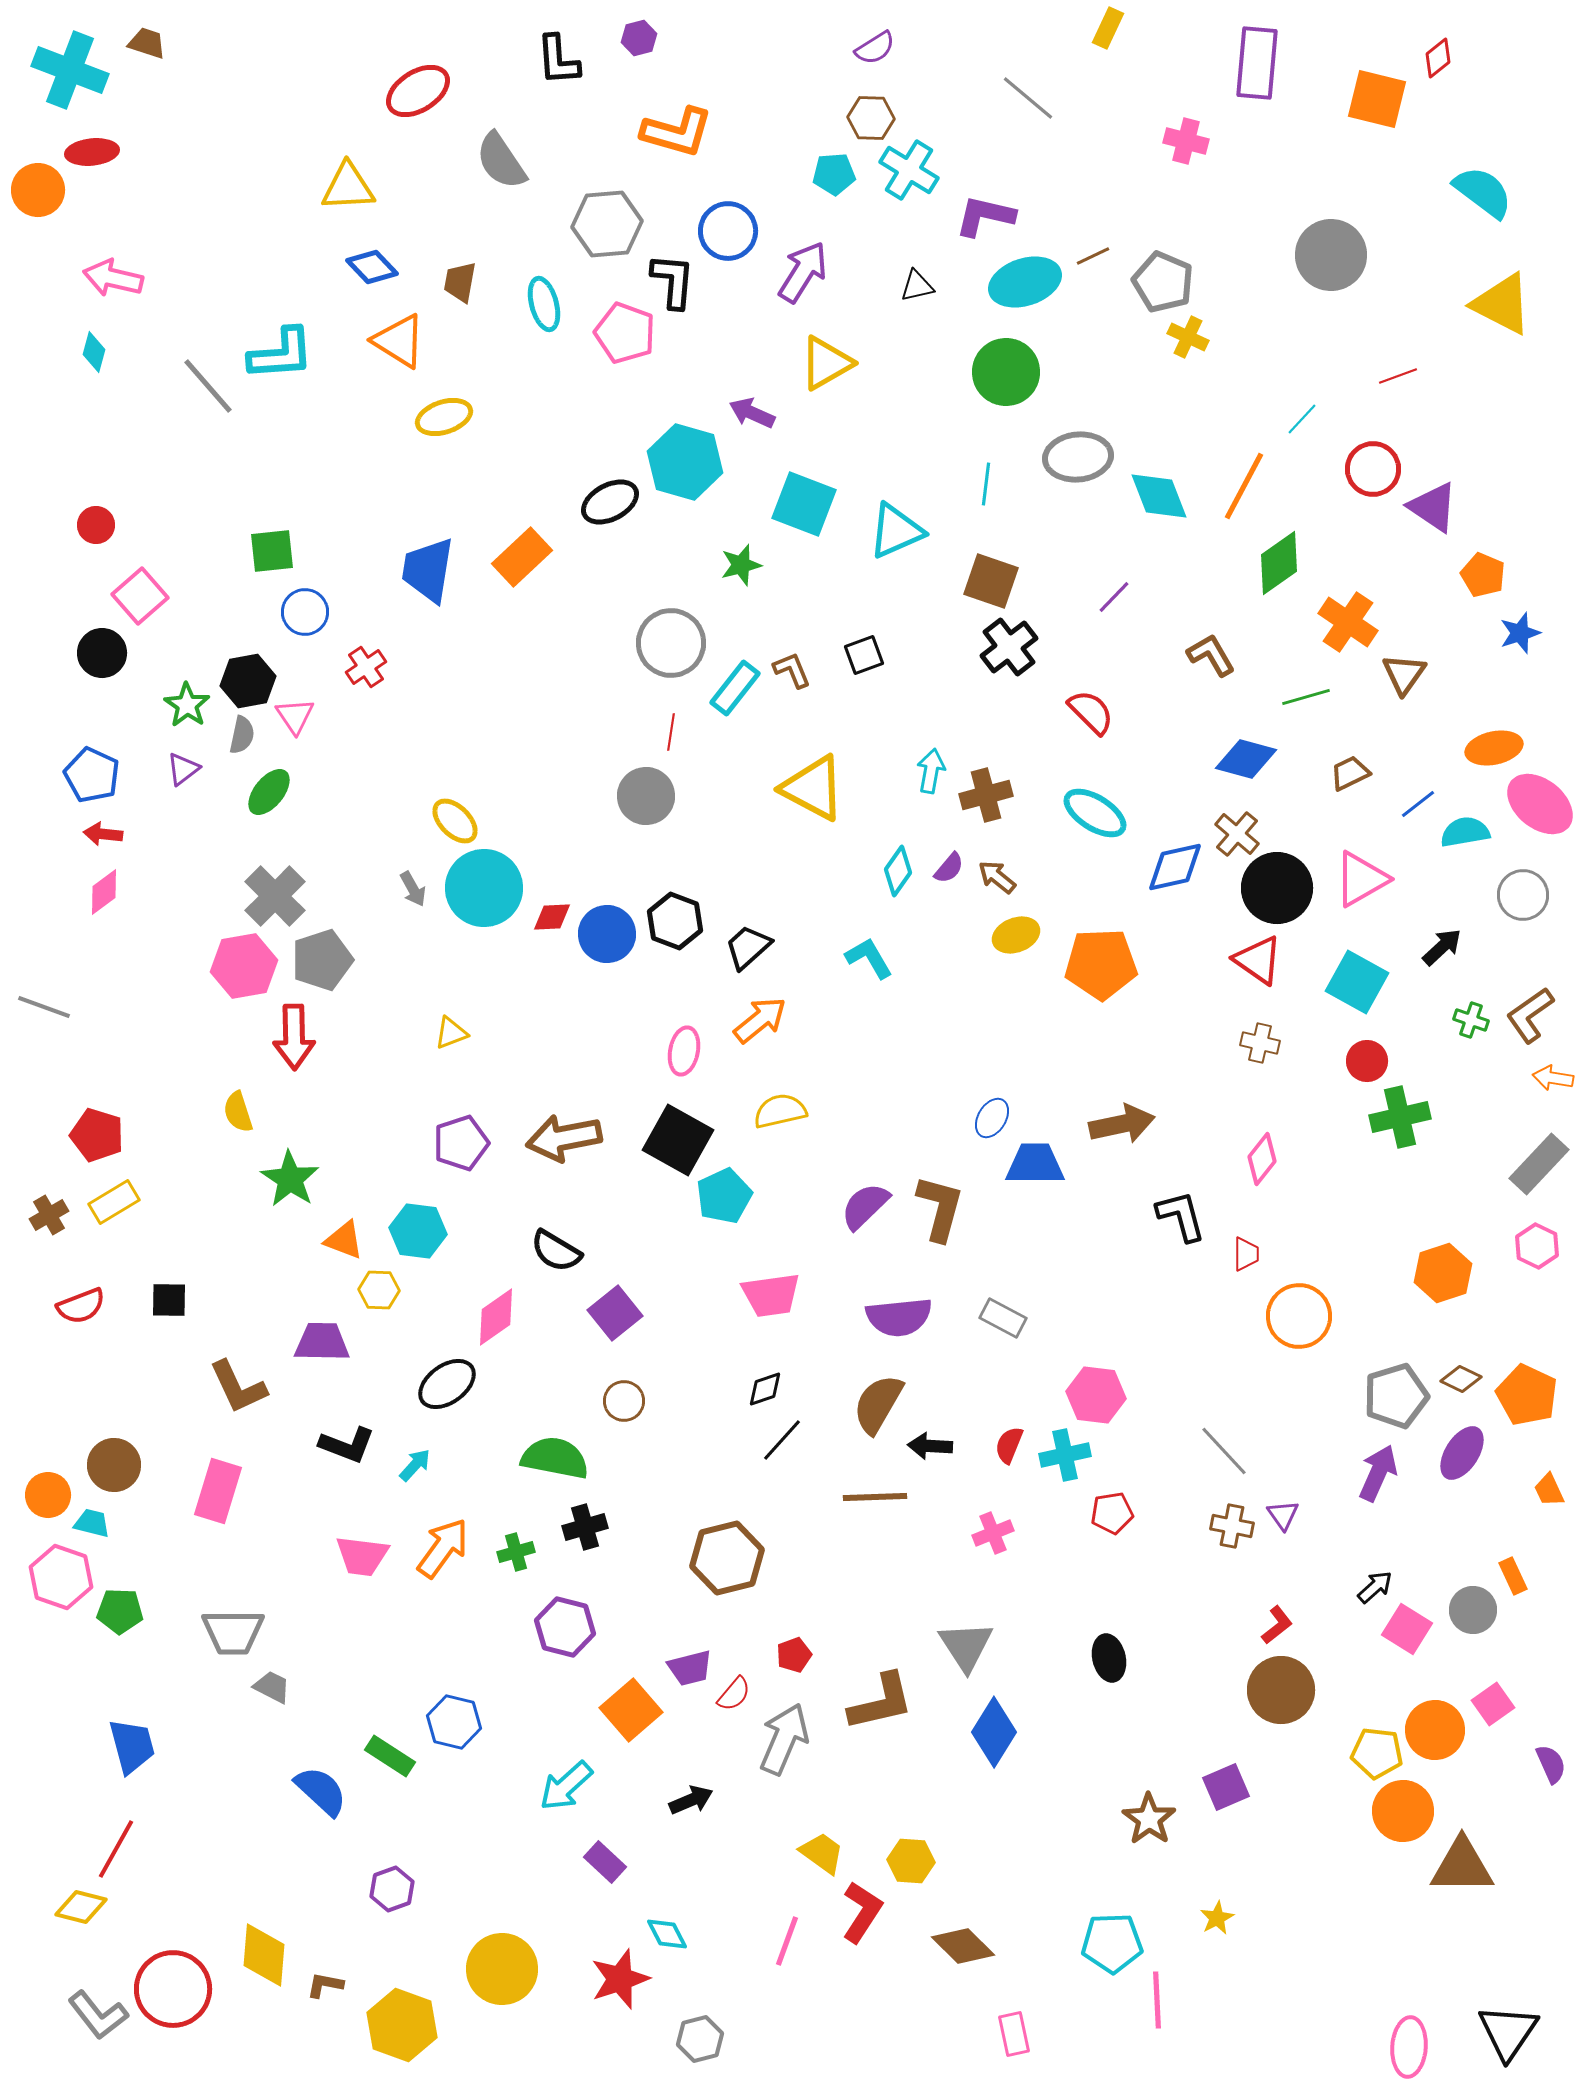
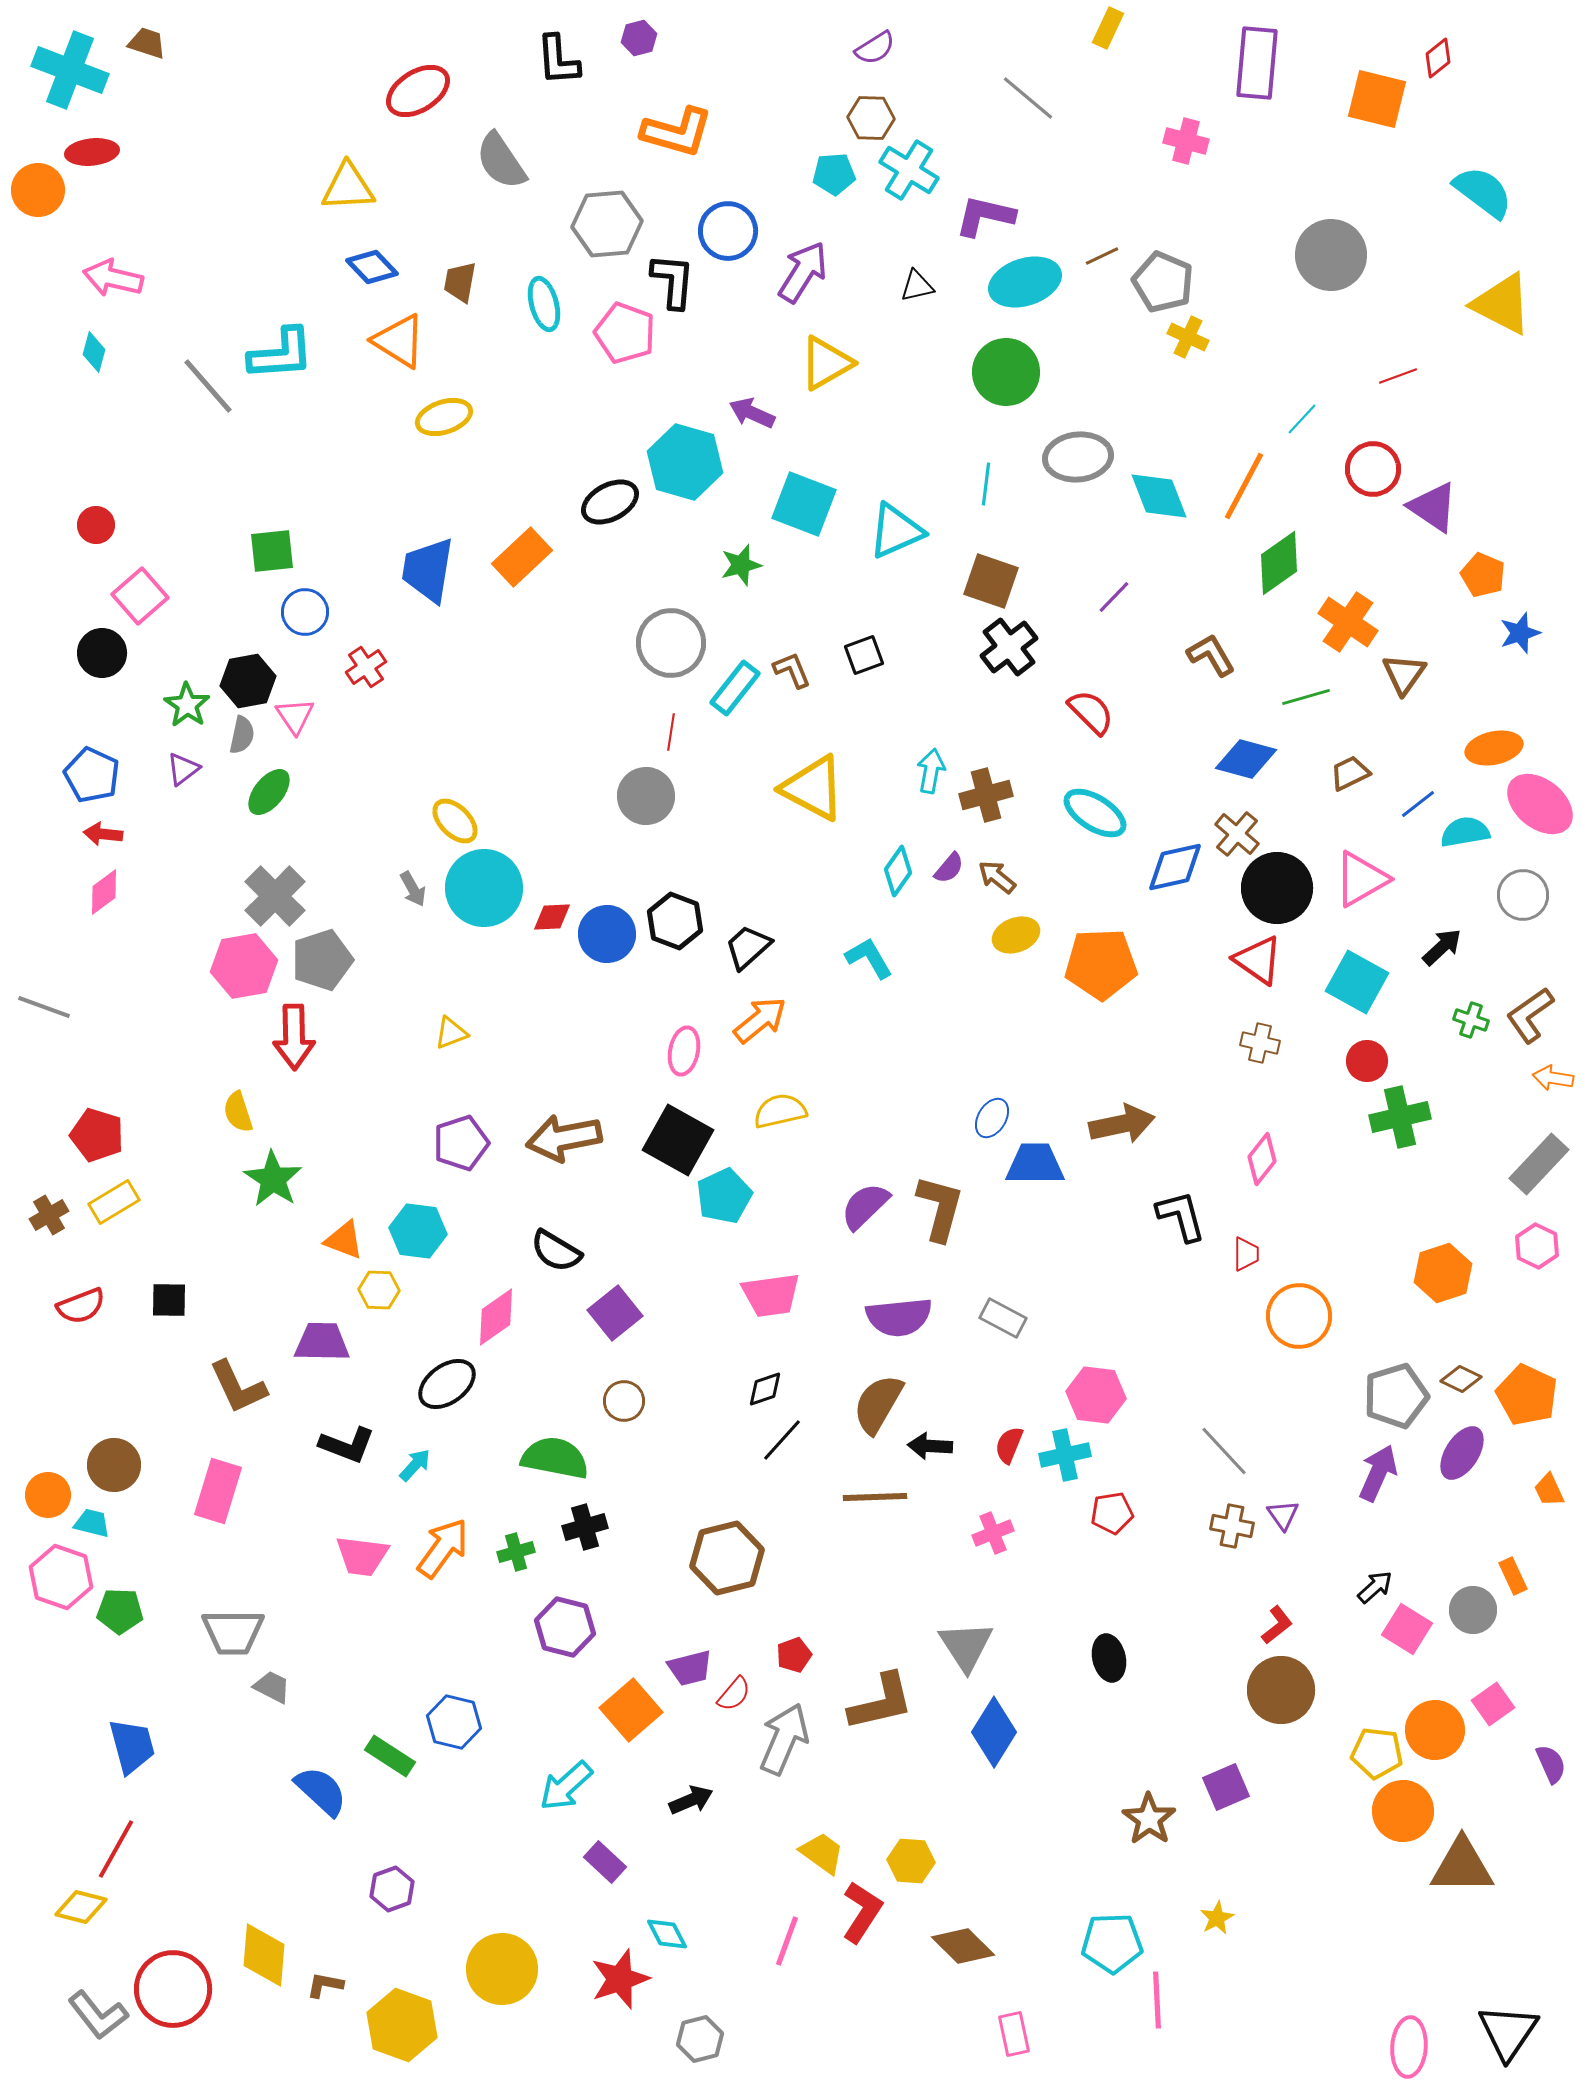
brown line at (1093, 256): moved 9 px right
green star at (290, 1179): moved 17 px left
